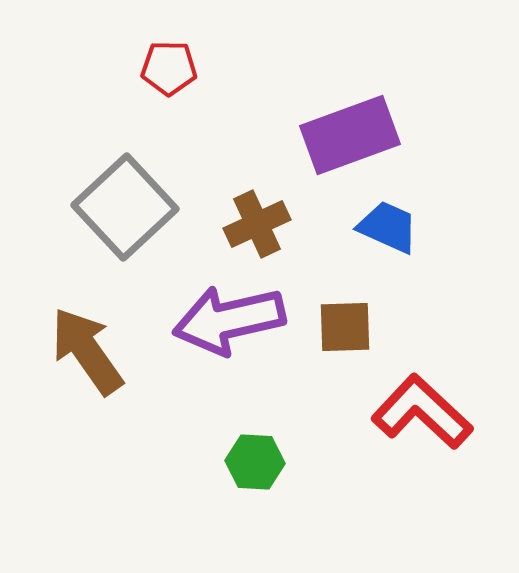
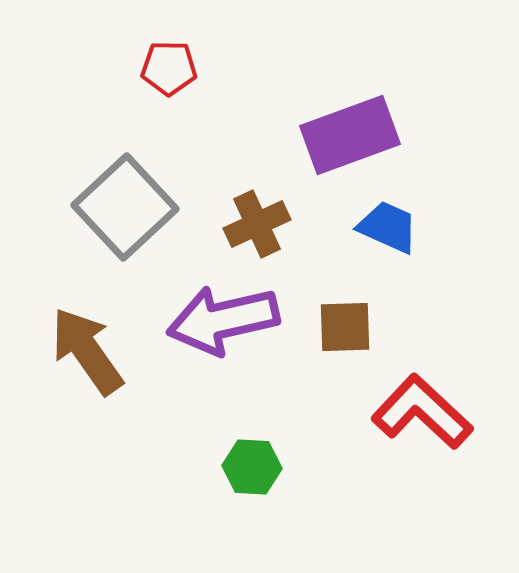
purple arrow: moved 6 px left
green hexagon: moved 3 px left, 5 px down
